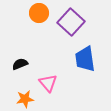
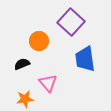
orange circle: moved 28 px down
black semicircle: moved 2 px right
